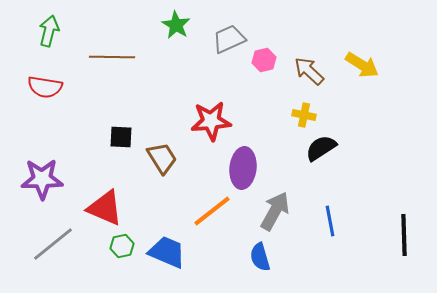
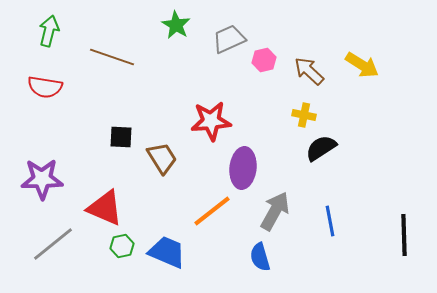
brown line: rotated 18 degrees clockwise
